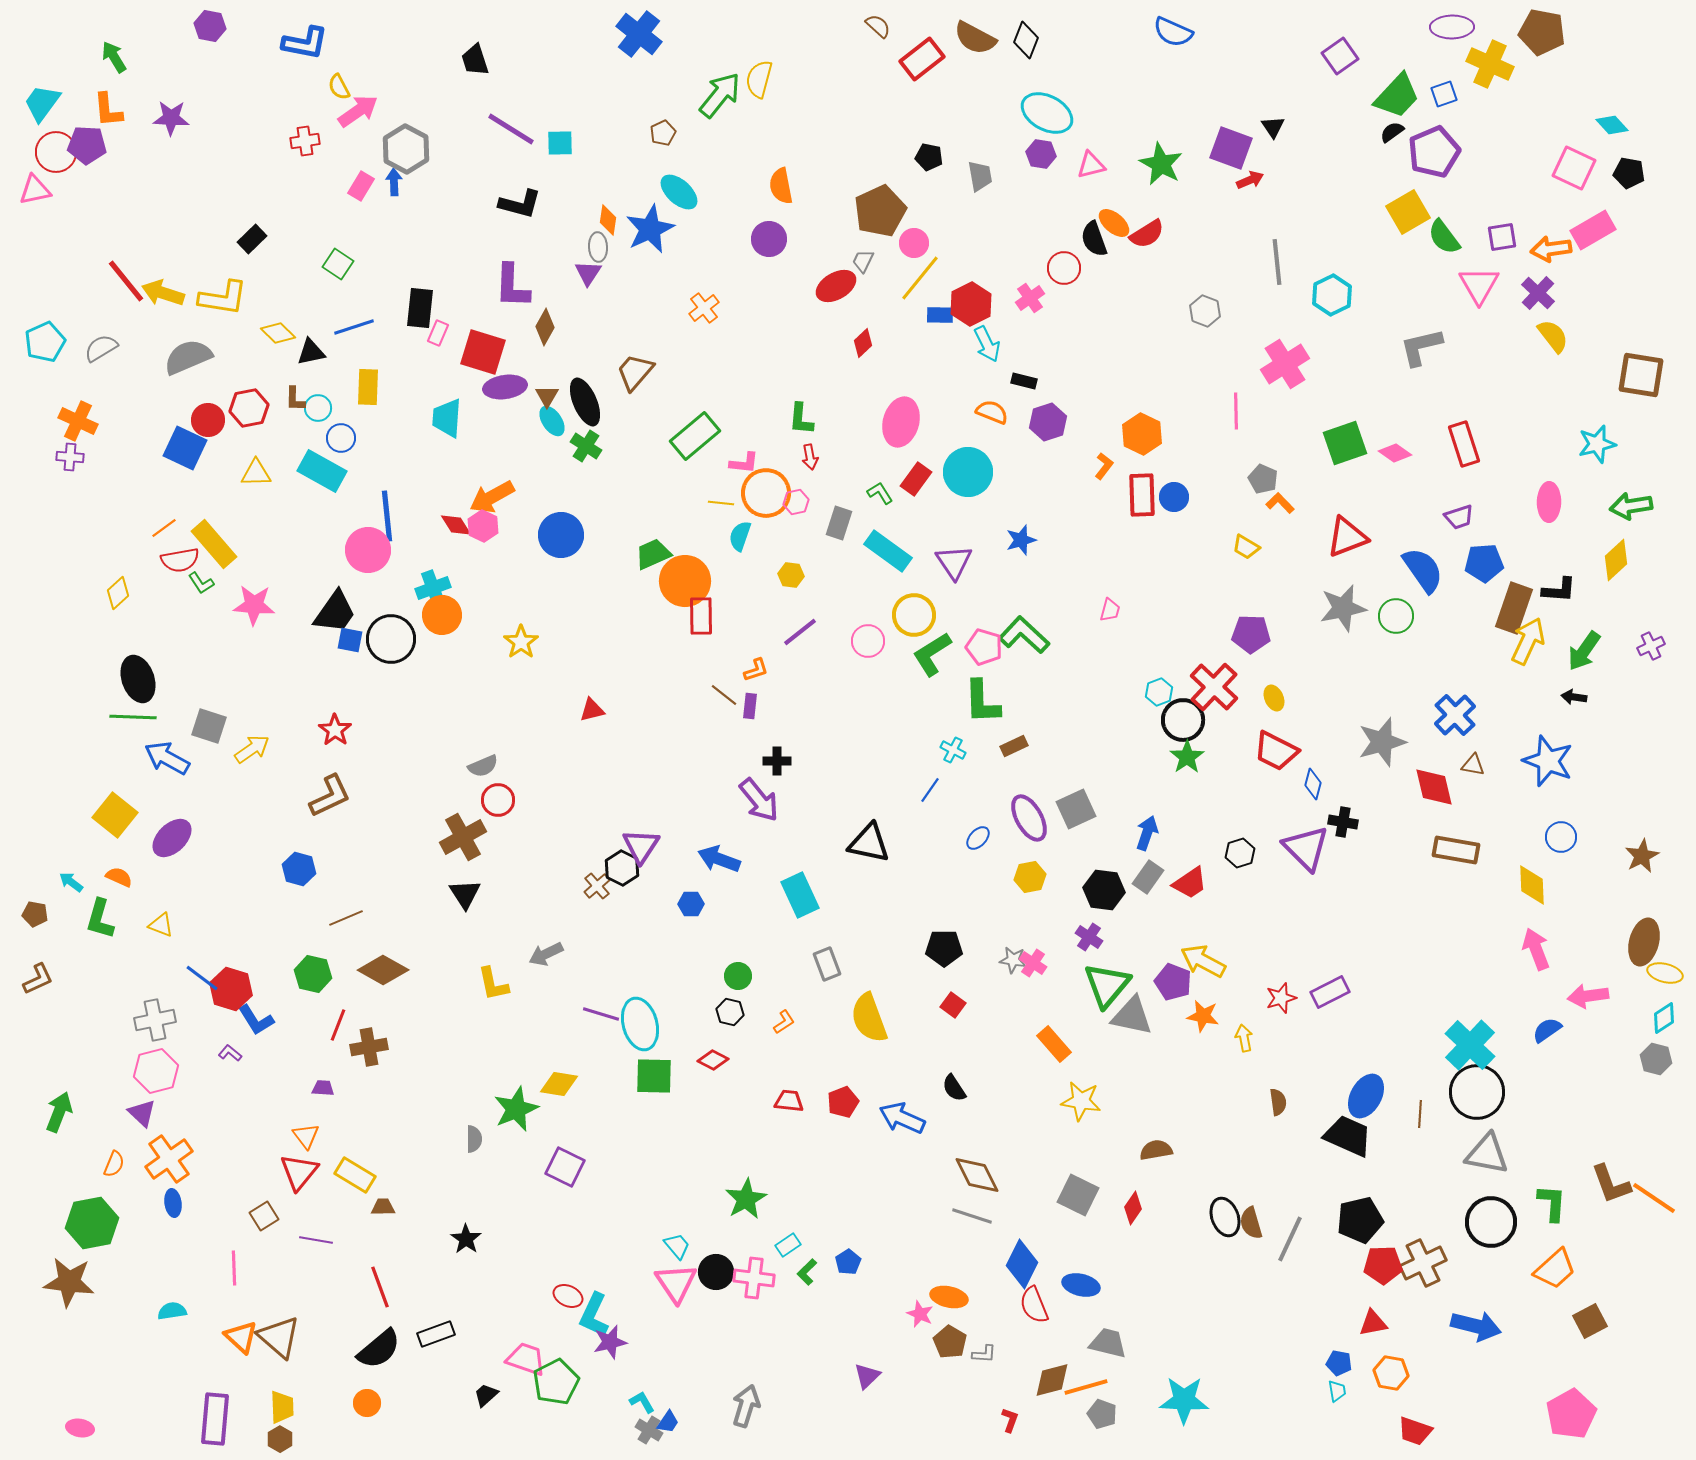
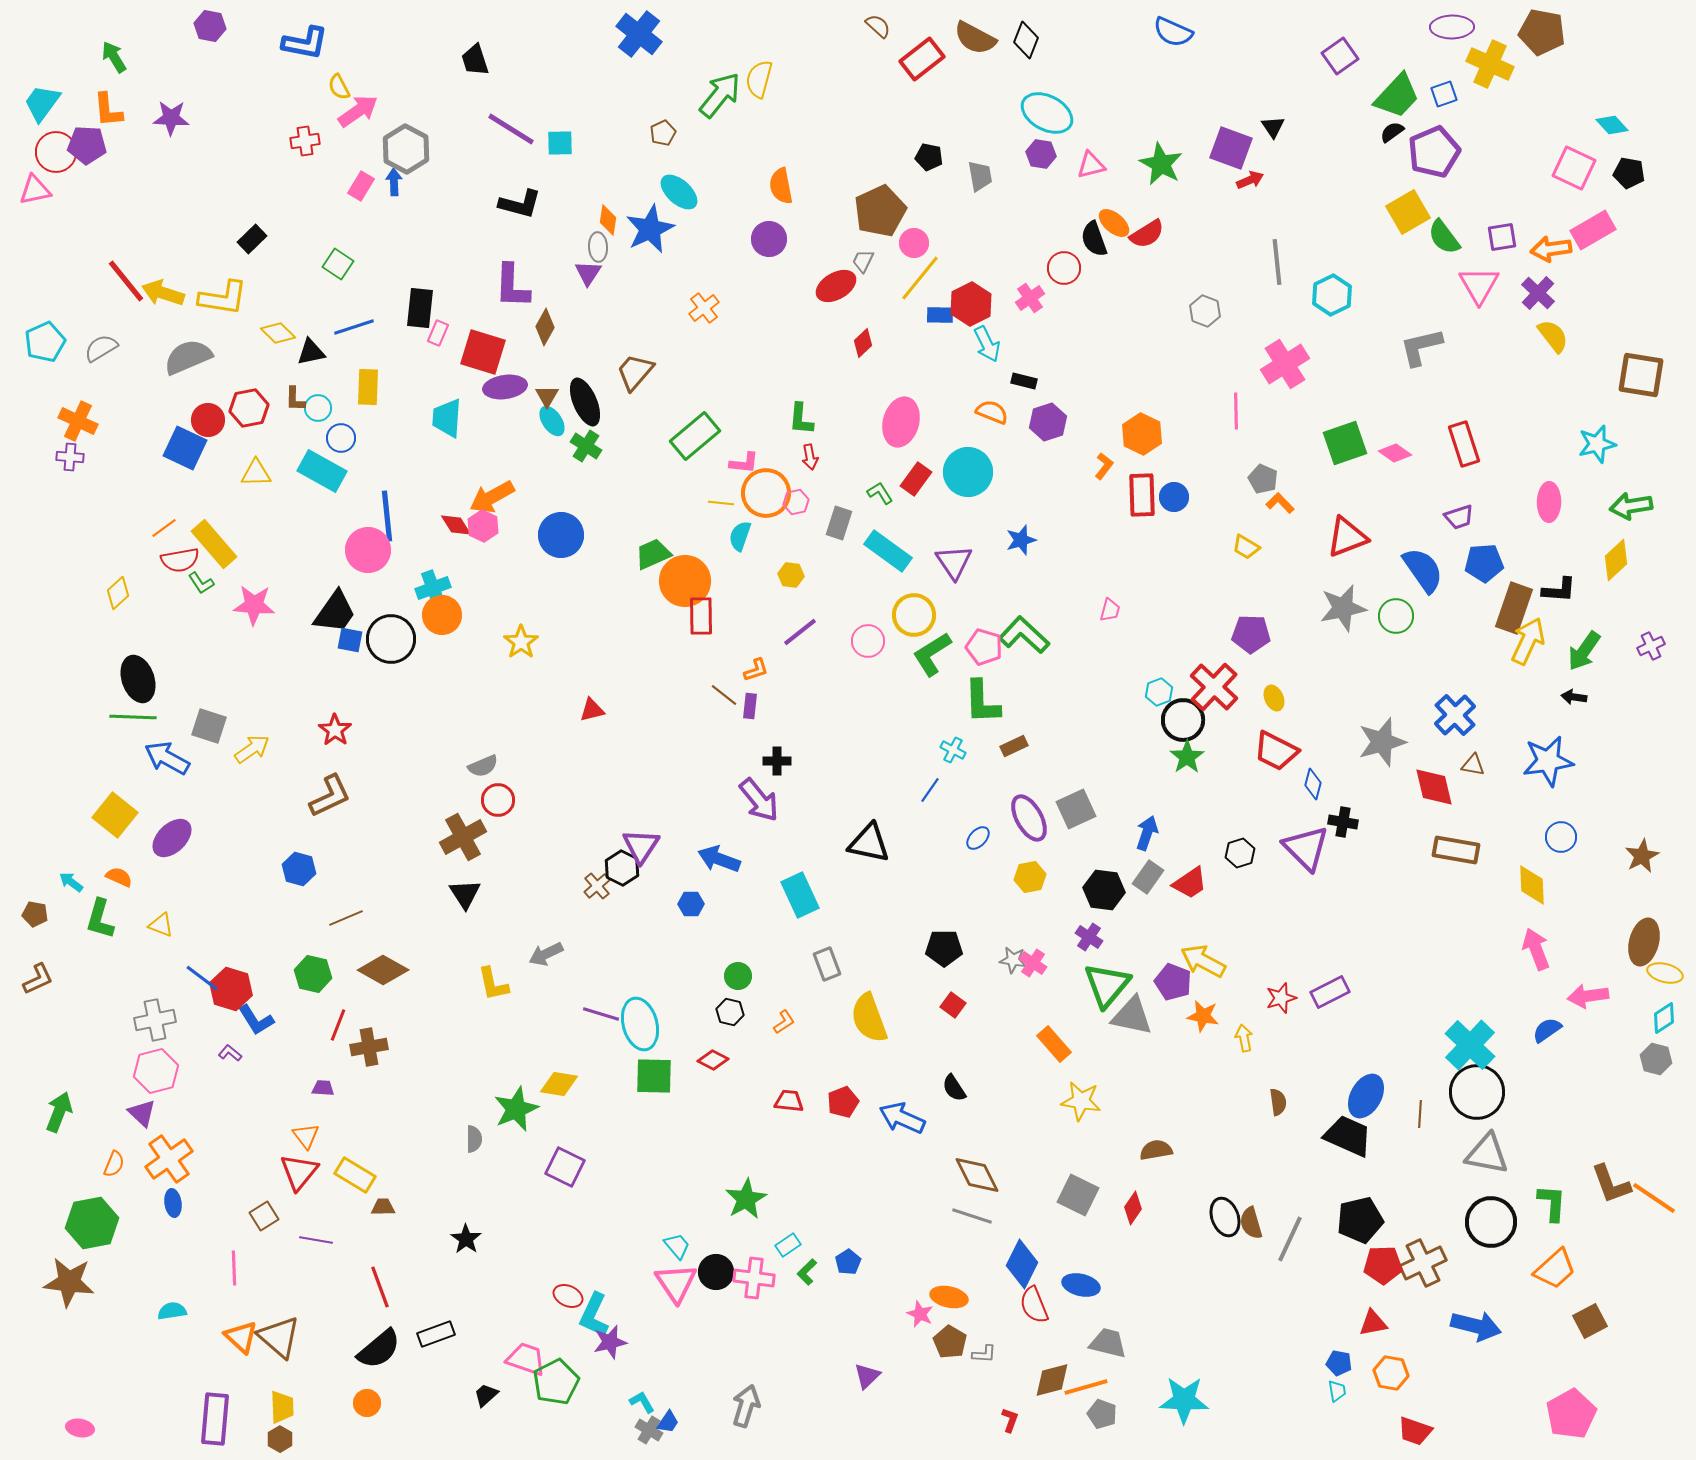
blue star at (1548, 761): rotated 30 degrees counterclockwise
